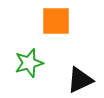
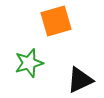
orange square: rotated 16 degrees counterclockwise
